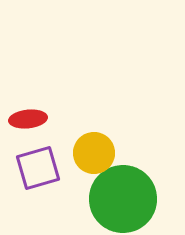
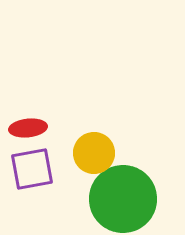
red ellipse: moved 9 px down
purple square: moved 6 px left, 1 px down; rotated 6 degrees clockwise
